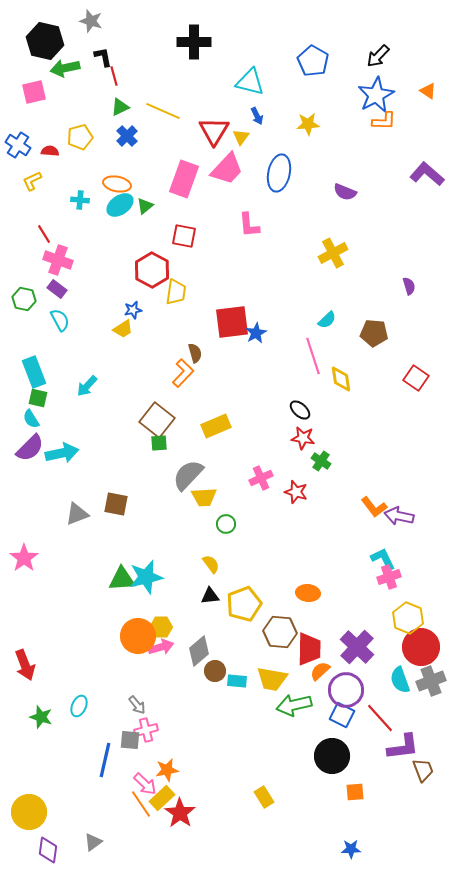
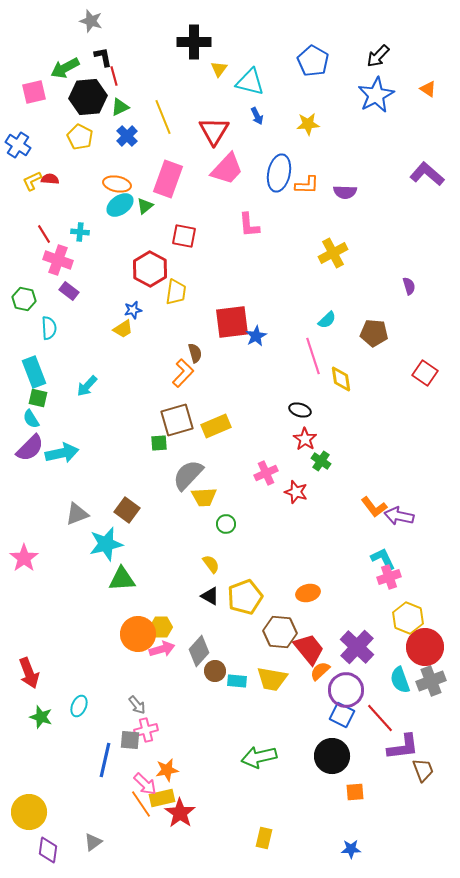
black hexagon at (45, 41): moved 43 px right, 56 px down; rotated 18 degrees counterclockwise
green arrow at (65, 68): rotated 16 degrees counterclockwise
orange triangle at (428, 91): moved 2 px up
yellow line at (163, 111): moved 6 px down; rotated 44 degrees clockwise
orange L-shape at (384, 121): moved 77 px left, 64 px down
yellow pentagon at (80, 137): rotated 30 degrees counterclockwise
yellow triangle at (241, 137): moved 22 px left, 68 px up
red semicircle at (50, 151): moved 28 px down
pink rectangle at (184, 179): moved 16 px left
purple semicircle at (345, 192): rotated 20 degrees counterclockwise
cyan cross at (80, 200): moved 32 px down
red hexagon at (152, 270): moved 2 px left, 1 px up
purple rectangle at (57, 289): moved 12 px right, 2 px down
cyan semicircle at (60, 320): moved 11 px left, 8 px down; rotated 25 degrees clockwise
blue star at (256, 333): moved 3 px down
red square at (416, 378): moved 9 px right, 5 px up
black ellipse at (300, 410): rotated 25 degrees counterclockwise
brown square at (157, 420): moved 20 px right; rotated 36 degrees clockwise
red star at (303, 438): moved 2 px right, 1 px down; rotated 25 degrees clockwise
pink cross at (261, 478): moved 5 px right, 5 px up
brown square at (116, 504): moved 11 px right, 6 px down; rotated 25 degrees clockwise
cyan star at (146, 577): moved 40 px left, 33 px up
orange ellipse at (308, 593): rotated 20 degrees counterclockwise
black triangle at (210, 596): rotated 36 degrees clockwise
yellow pentagon at (244, 604): moved 1 px right, 7 px up
orange circle at (138, 636): moved 2 px up
pink arrow at (161, 647): moved 1 px right, 2 px down
red circle at (421, 647): moved 4 px right
red trapezoid at (309, 649): rotated 40 degrees counterclockwise
gray diamond at (199, 651): rotated 8 degrees counterclockwise
red arrow at (25, 665): moved 4 px right, 8 px down
green arrow at (294, 705): moved 35 px left, 52 px down
yellow rectangle at (264, 797): moved 41 px down; rotated 45 degrees clockwise
yellow rectangle at (162, 798): rotated 30 degrees clockwise
